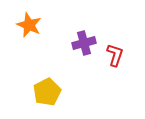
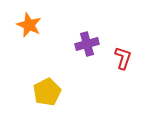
purple cross: moved 3 px right, 1 px down
red L-shape: moved 8 px right, 3 px down
